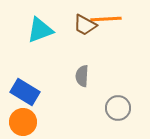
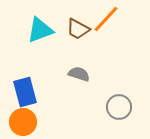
orange line: rotated 44 degrees counterclockwise
brown trapezoid: moved 7 px left, 4 px down
gray semicircle: moved 3 px left, 2 px up; rotated 105 degrees clockwise
blue rectangle: rotated 44 degrees clockwise
gray circle: moved 1 px right, 1 px up
